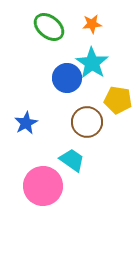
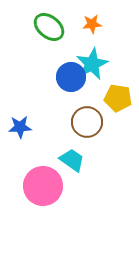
cyan star: moved 1 px down; rotated 12 degrees clockwise
blue circle: moved 4 px right, 1 px up
yellow pentagon: moved 2 px up
blue star: moved 6 px left, 4 px down; rotated 25 degrees clockwise
